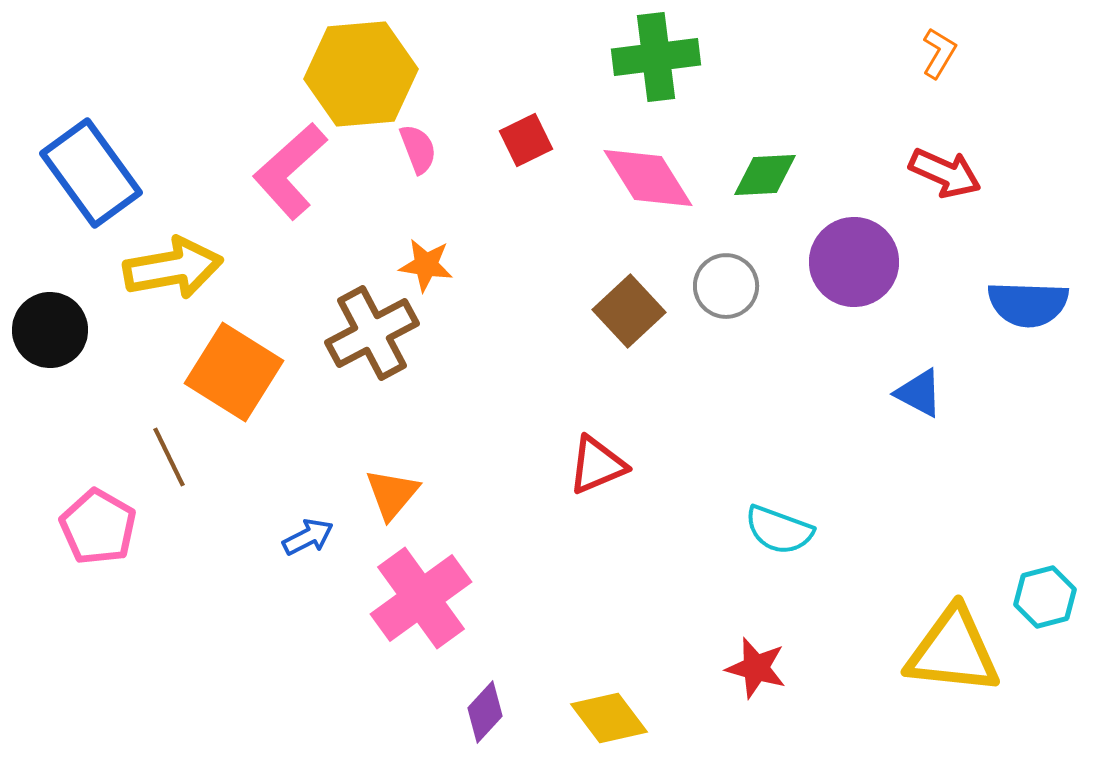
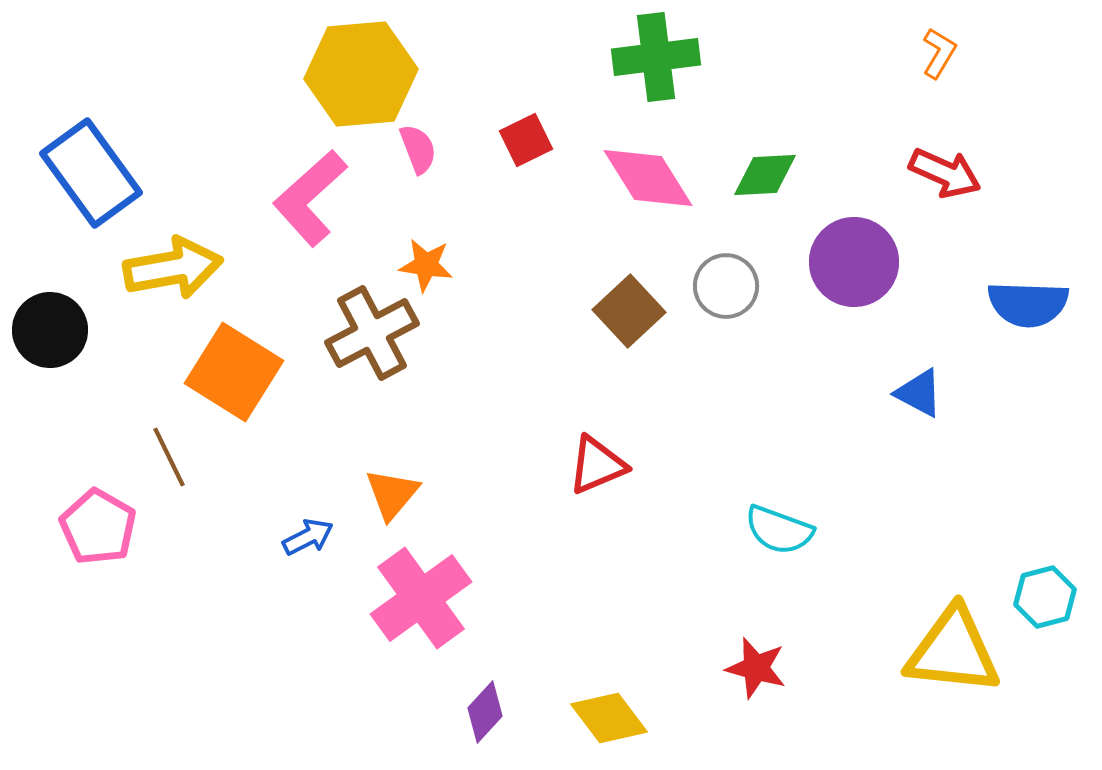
pink L-shape: moved 20 px right, 27 px down
